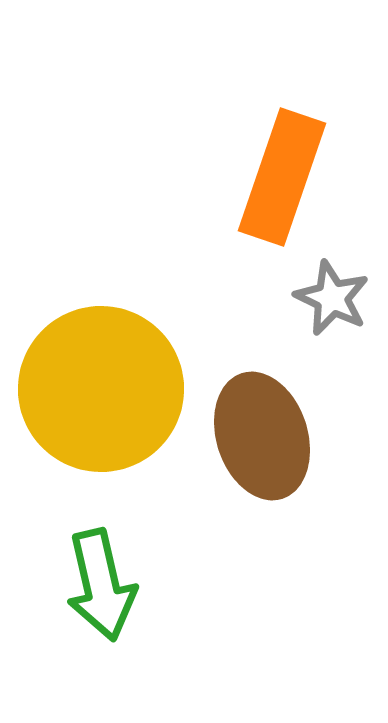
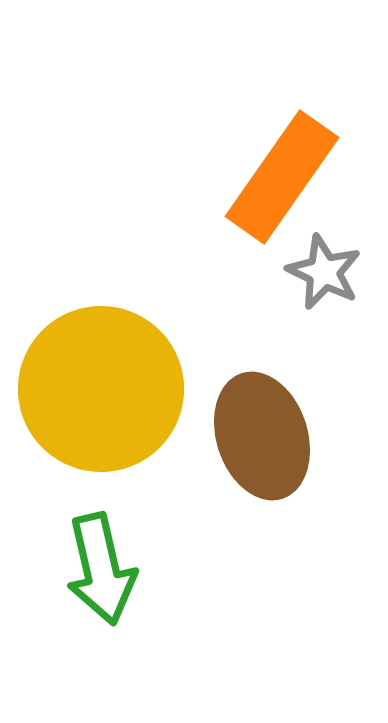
orange rectangle: rotated 16 degrees clockwise
gray star: moved 8 px left, 26 px up
green arrow: moved 16 px up
